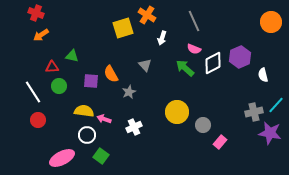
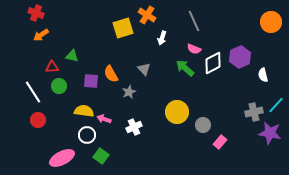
gray triangle: moved 1 px left, 4 px down
